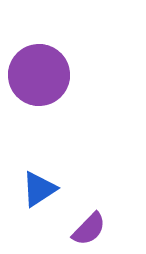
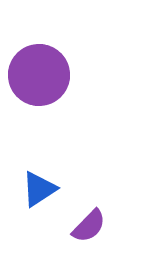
purple semicircle: moved 3 px up
